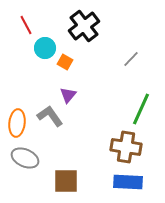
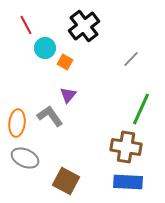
brown square: rotated 28 degrees clockwise
